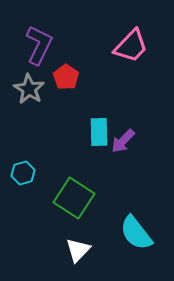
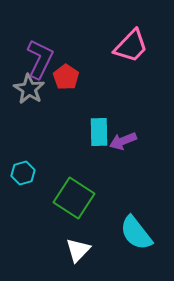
purple L-shape: moved 1 px right, 14 px down
purple arrow: rotated 24 degrees clockwise
